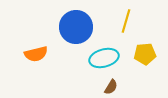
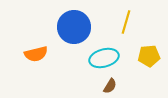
yellow line: moved 1 px down
blue circle: moved 2 px left
yellow pentagon: moved 4 px right, 2 px down
brown semicircle: moved 1 px left, 1 px up
